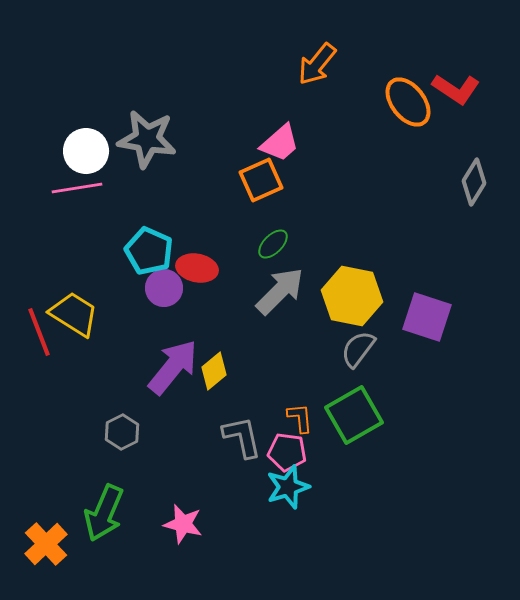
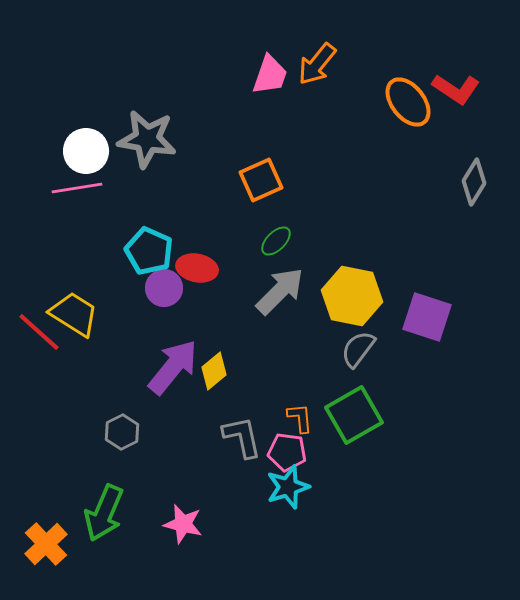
pink trapezoid: moved 10 px left, 68 px up; rotated 30 degrees counterclockwise
green ellipse: moved 3 px right, 3 px up
red line: rotated 27 degrees counterclockwise
